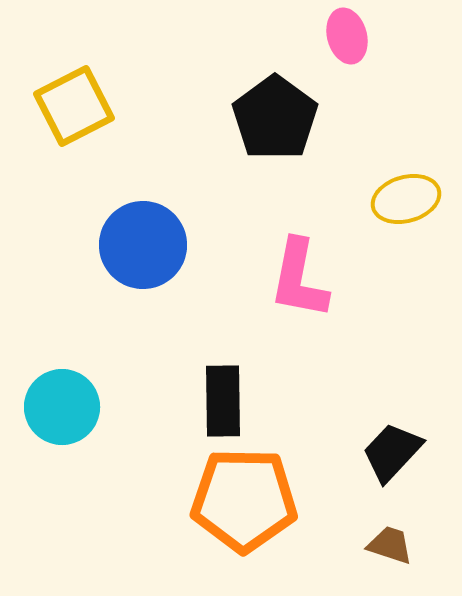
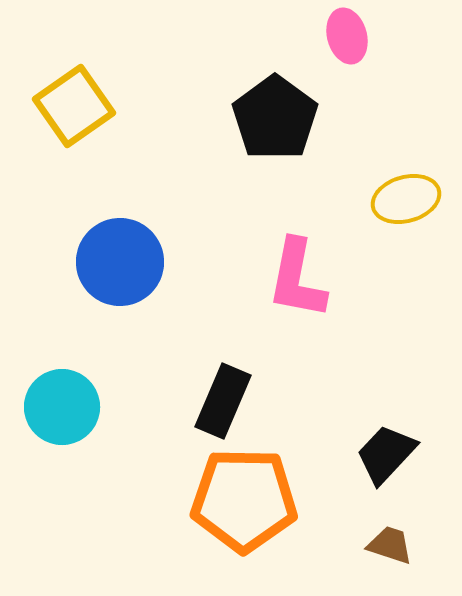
yellow square: rotated 8 degrees counterclockwise
blue circle: moved 23 px left, 17 px down
pink L-shape: moved 2 px left
black rectangle: rotated 24 degrees clockwise
black trapezoid: moved 6 px left, 2 px down
